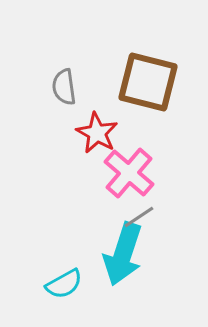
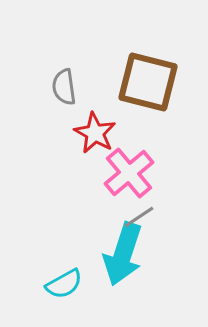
red star: moved 2 px left
pink cross: rotated 9 degrees clockwise
